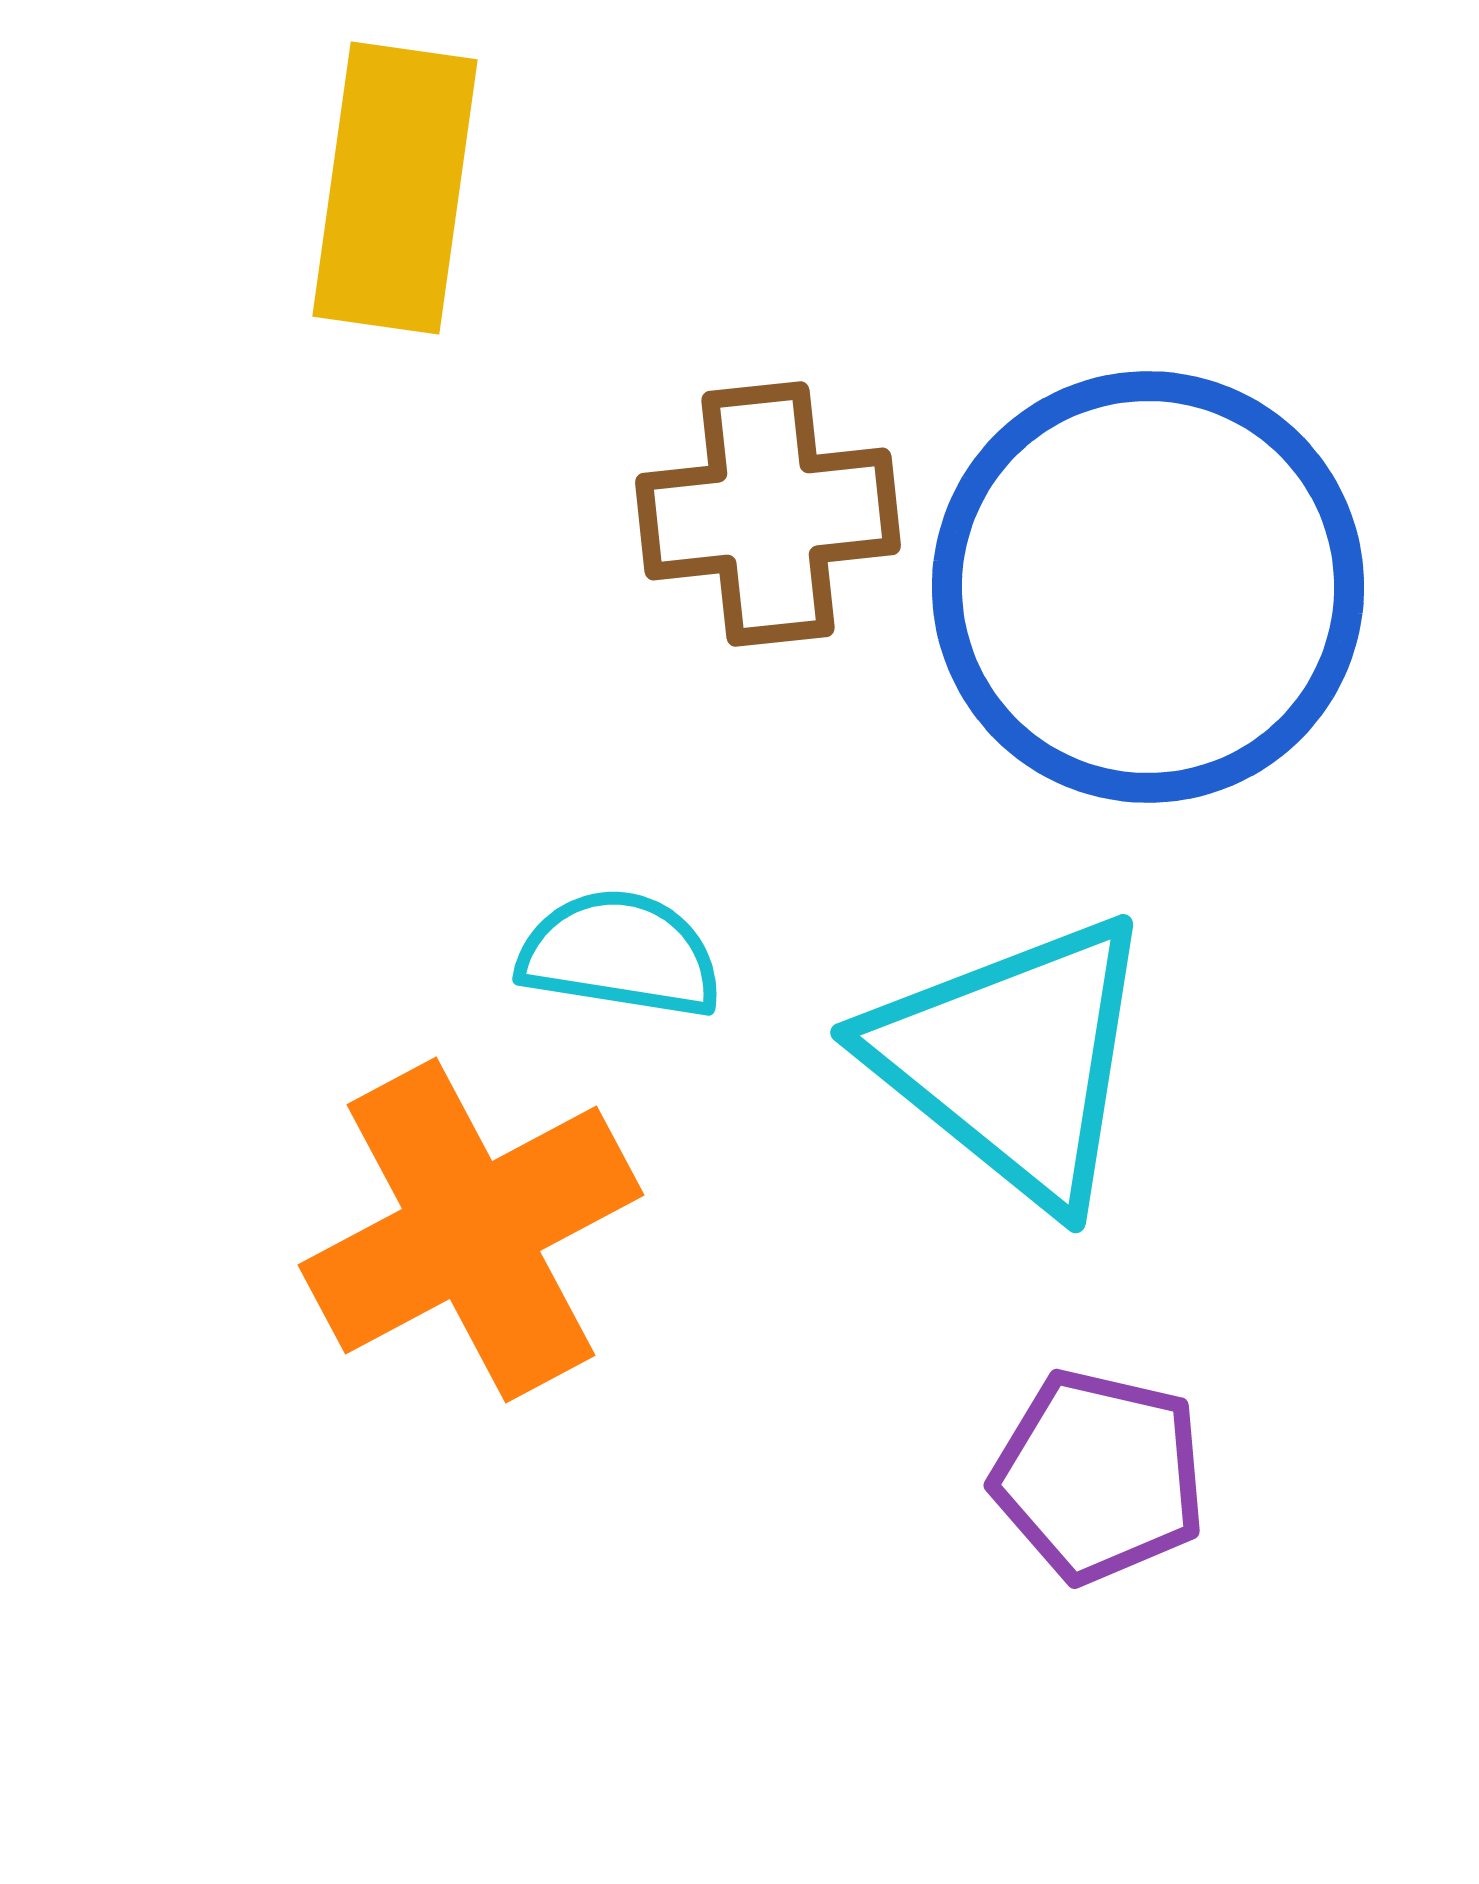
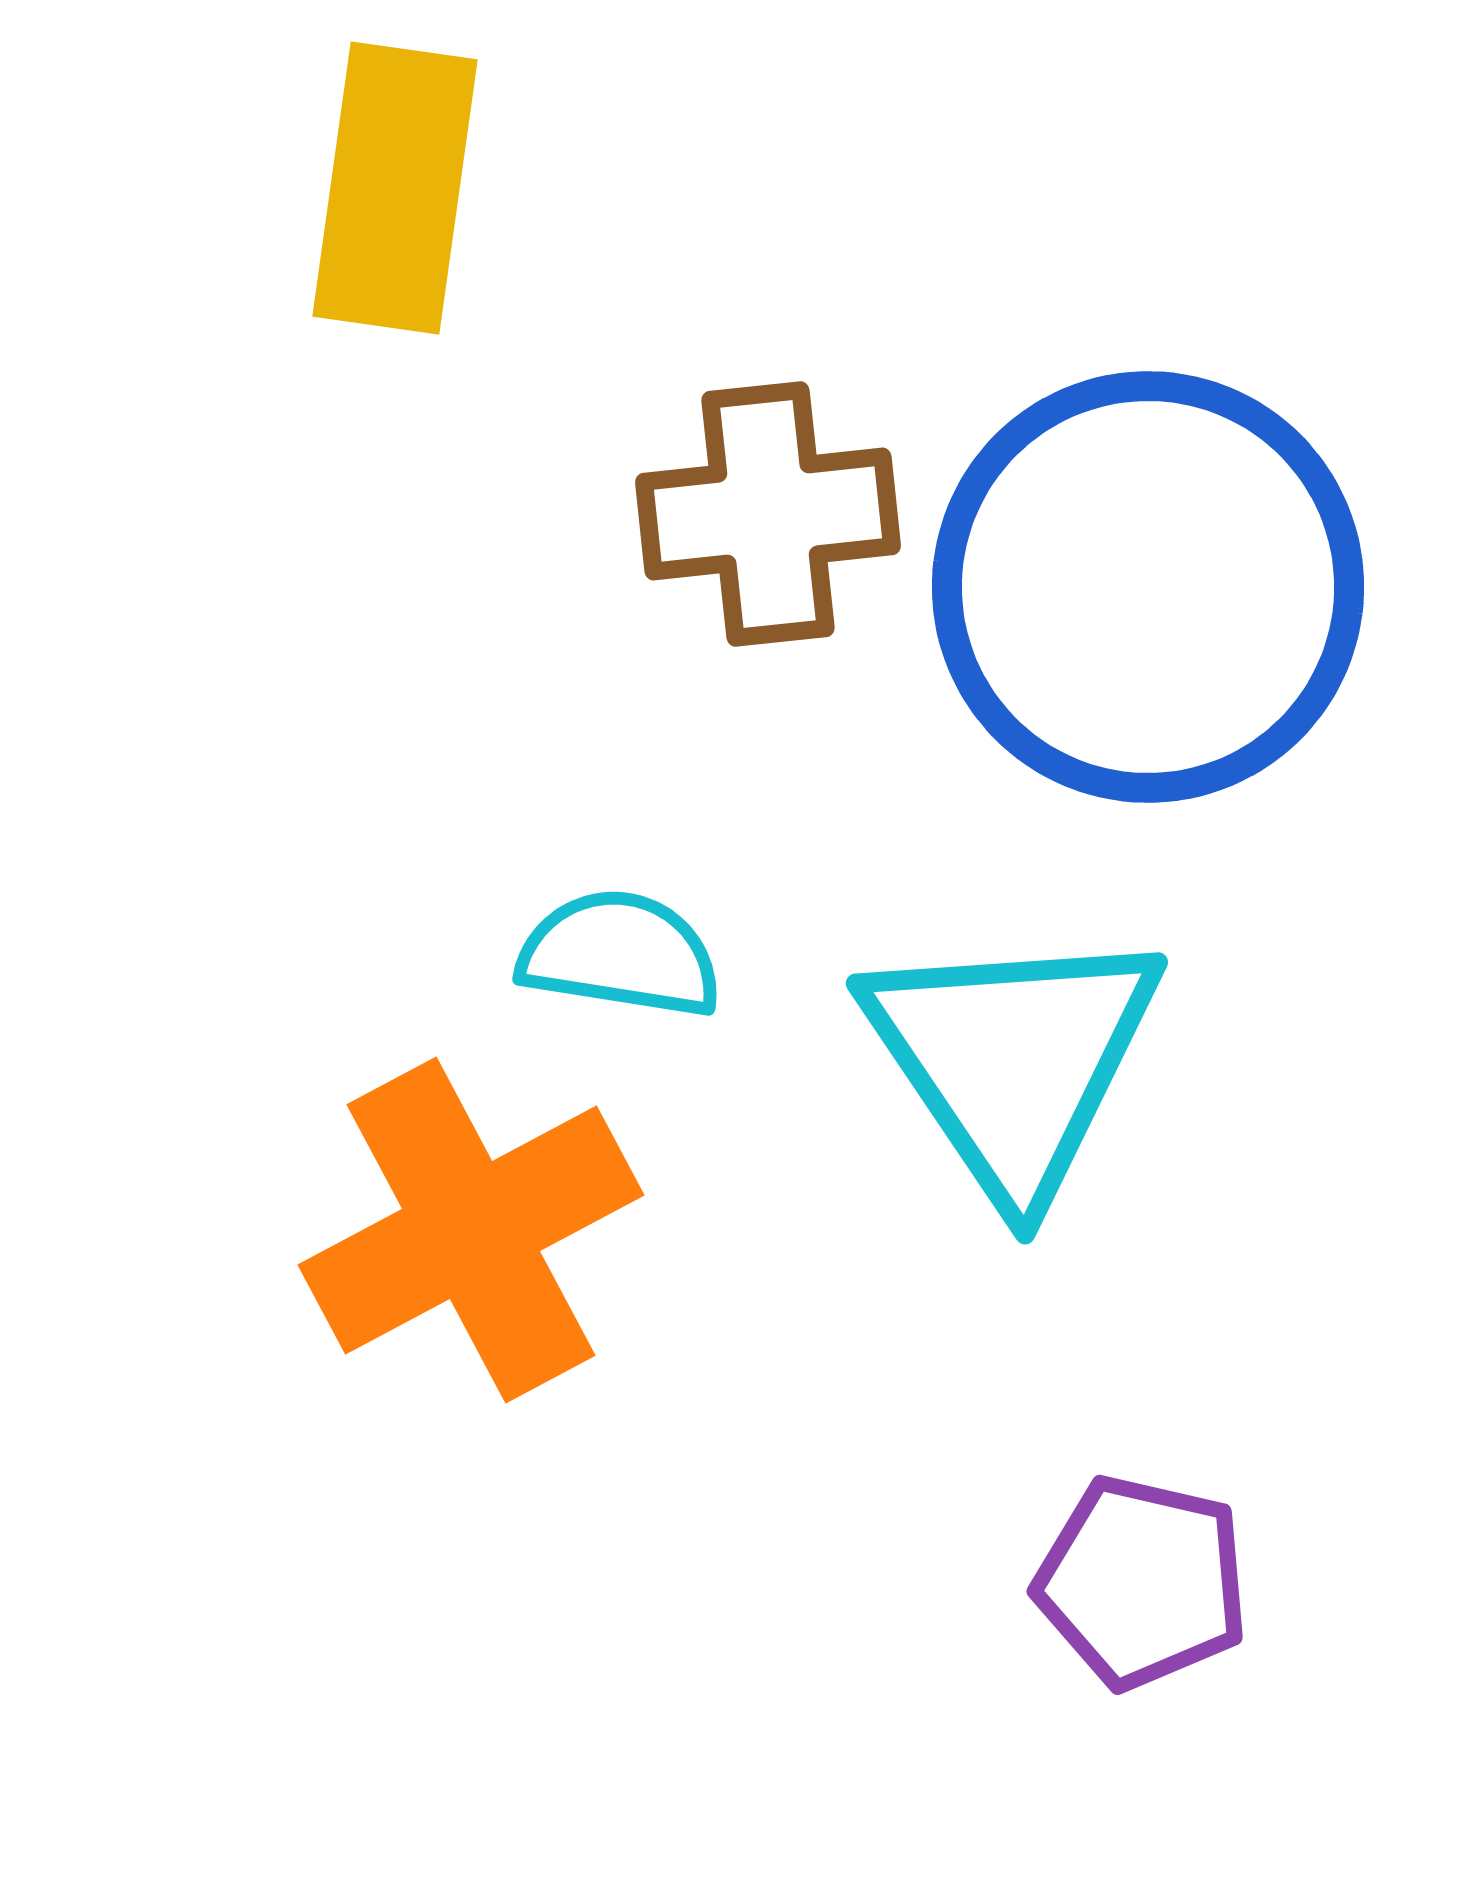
cyan triangle: rotated 17 degrees clockwise
purple pentagon: moved 43 px right, 106 px down
